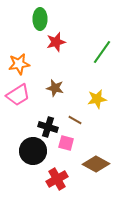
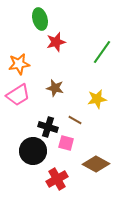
green ellipse: rotated 15 degrees counterclockwise
